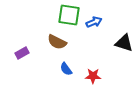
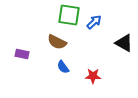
blue arrow: rotated 21 degrees counterclockwise
black triangle: rotated 12 degrees clockwise
purple rectangle: moved 1 px down; rotated 40 degrees clockwise
blue semicircle: moved 3 px left, 2 px up
